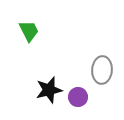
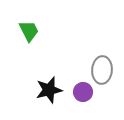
purple circle: moved 5 px right, 5 px up
